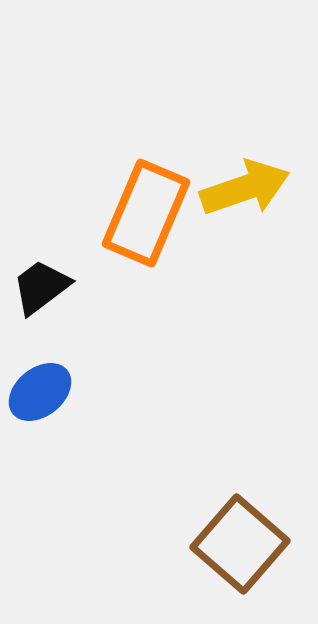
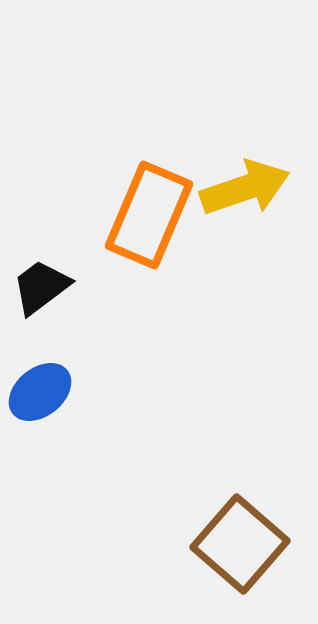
orange rectangle: moved 3 px right, 2 px down
